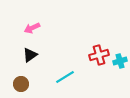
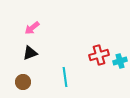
pink arrow: rotated 14 degrees counterclockwise
black triangle: moved 2 px up; rotated 14 degrees clockwise
cyan line: rotated 66 degrees counterclockwise
brown circle: moved 2 px right, 2 px up
